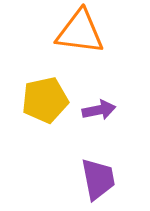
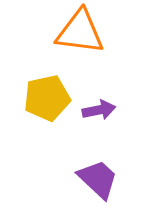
yellow pentagon: moved 2 px right, 2 px up
purple trapezoid: rotated 36 degrees counterclockwise
